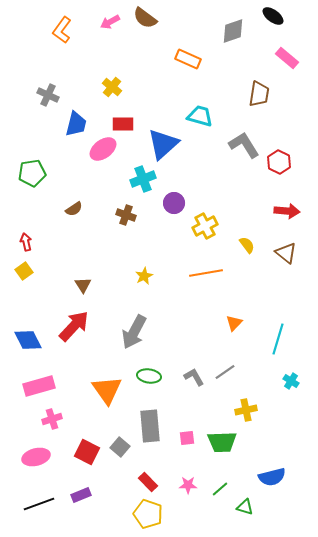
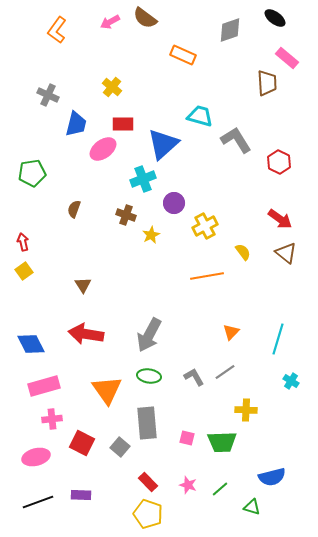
black ellipse at (273, 16): moved 2 px right, 2 px down
orange L-shape at (62, 30): moved 5 px left
gray diamond at (233, 31): moved 3 px left, 1 px up
orange rectangle at (188, 59): moved 5 px left, 4 px up
brown trapezoid at (259, 94): moved 8 px right, 11 px up; rotated 12 degrees counterclockwise
gray L-shape at (244, 145): moved 8 px left, 5 px up
brown semicircle at (74, 209): rotated 144 degrees clockwise
red arrow at (287, 211): moved 7 px left, 8 px down; rotated 30 degrees clockwise
red arrow at (26, 242): moved 3 px left
yellow semicircle at (247, 245): moved 4 px left, 7 px down
orange line at (206, 273): moved 1 px right, 3 px down
yellow star at (144, 276): moved 7 px right, 41 px up
orange triangle at (234, 323): moved 3 px left, 9 px down
red arrow at (74, 326): moved 12 px right, 8 px down; rotated 124 degrees counterclockwise
gray arrow at (134, 332): moved 15 px right, 3 px down
blue diamond at (28, 340): moved 3 px right, 4 px down
pink rectangle at (39, 386): moved 5 px right
yellow cross at (246, 410): rotated 15 degrees clockwise
pink cross at (52, 419): rotated 12 degrees clockwise
gray rectangle at (150, 426): moved 3 px left, 3 px up
pink square at (187, 438): rotated 21 degrees clockwise
red square at (87, 452): moved 5 px left, 9 px up
pink star at (188, 485): rotated 18 degrees clockwise
purple rectangle at (81, 495): rotated 24 degrees clockwise
black line at (39, 504): moved 1 px left, 2 px up
green triangle at (245, 507): moved 7 px right
